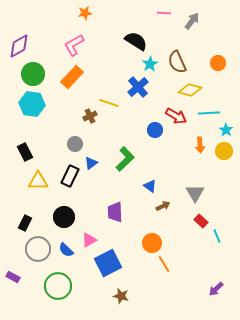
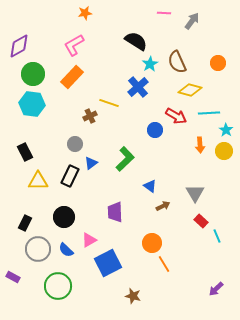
brown star at (121, 296): moved 12 px right
